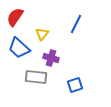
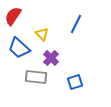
red semicircle: moved 2 px left, 1 px up
yellow triangle: rotated 24 degrees counterclockwise
purple cross: rotated 28 degrees clockwise
blue square: moved 3 px up
